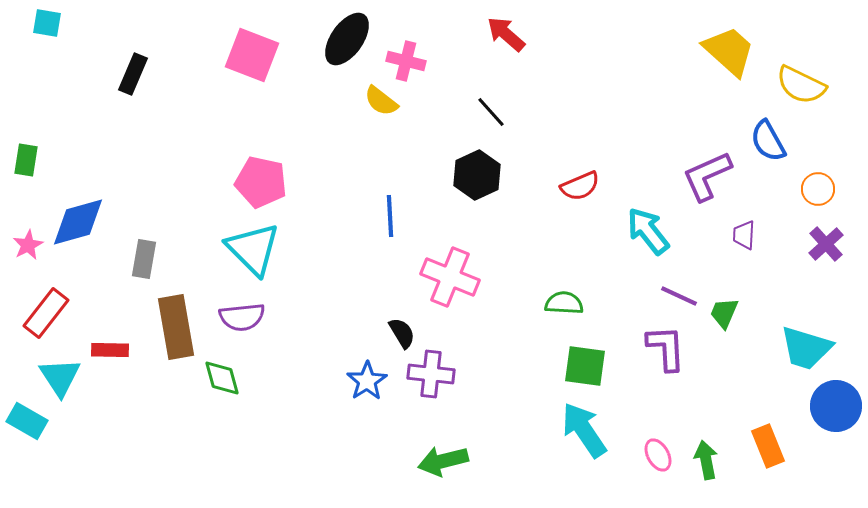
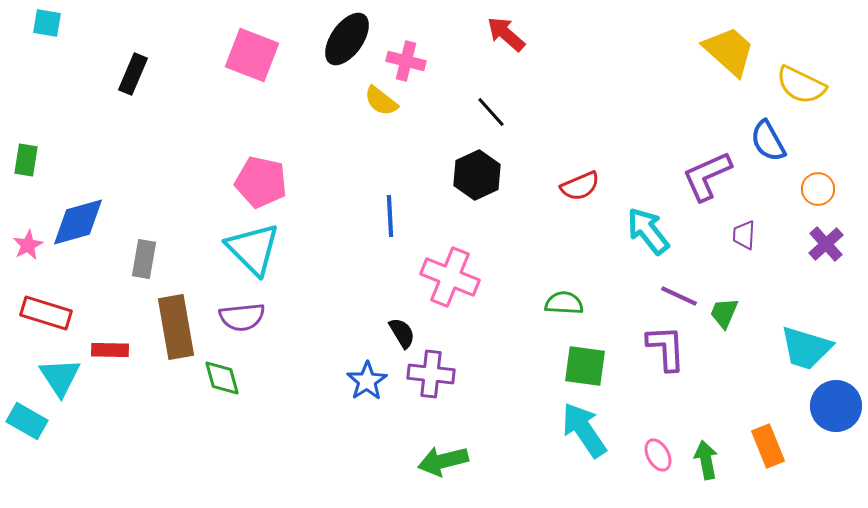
red rectangle at (46, 313): rotated 69 degrees clockwise
